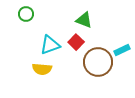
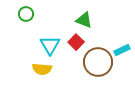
cyan triangle: rotated 40 degrees counterclockwise
